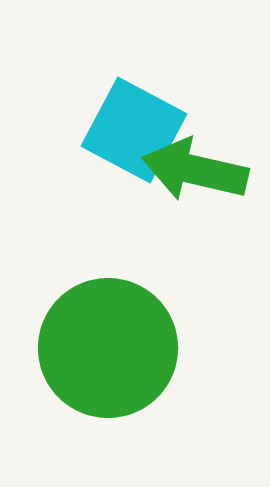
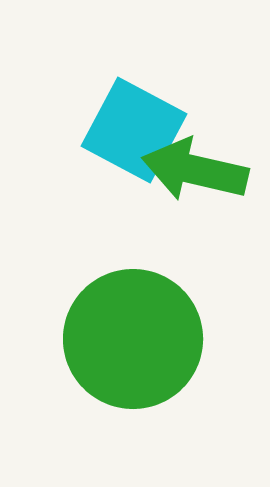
green circle: moved 25 px right, 9 px up
